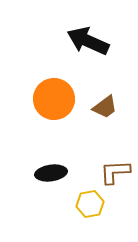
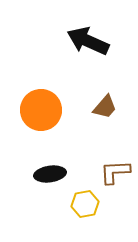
orange circle: moved 13 px left, 11 px down
brown trapezoid: rotated 12 degrees counterclockwise
black ellipse: moved 1 px left, 1 px down
yellow hexagon: moved 5 px left
